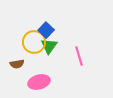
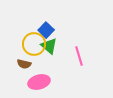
yellow circle: moved 2 px down
green triangle: rotated 24 degrees counterclockwise
brown semicircle: moved 7 px right; rotated 24 degrees clockwise
